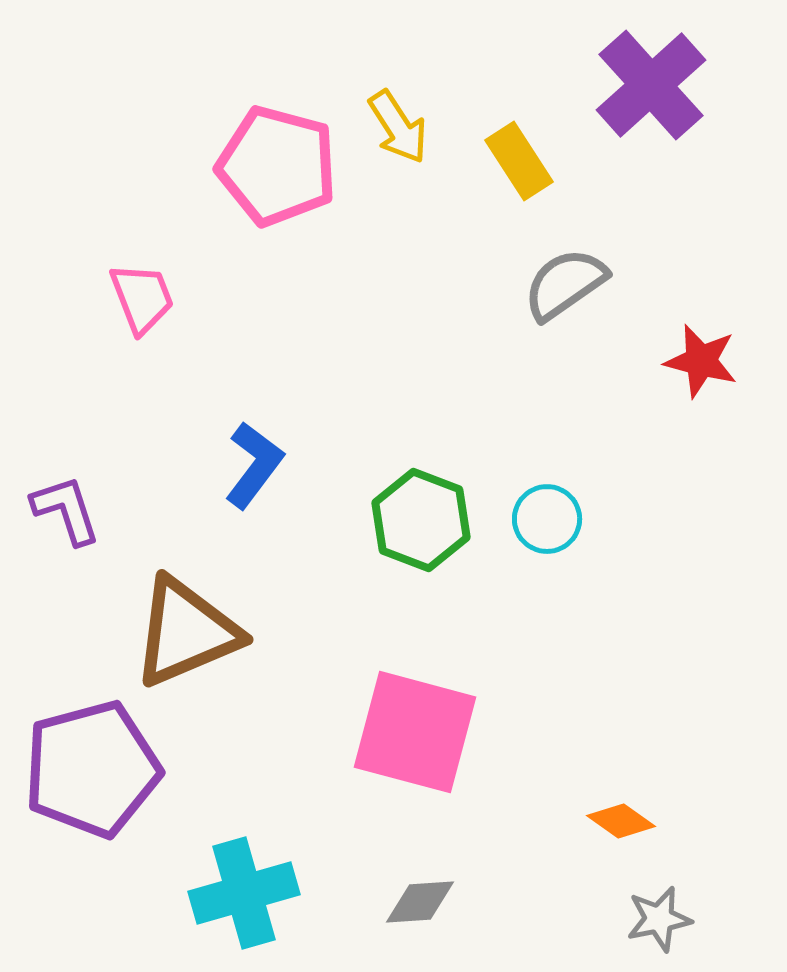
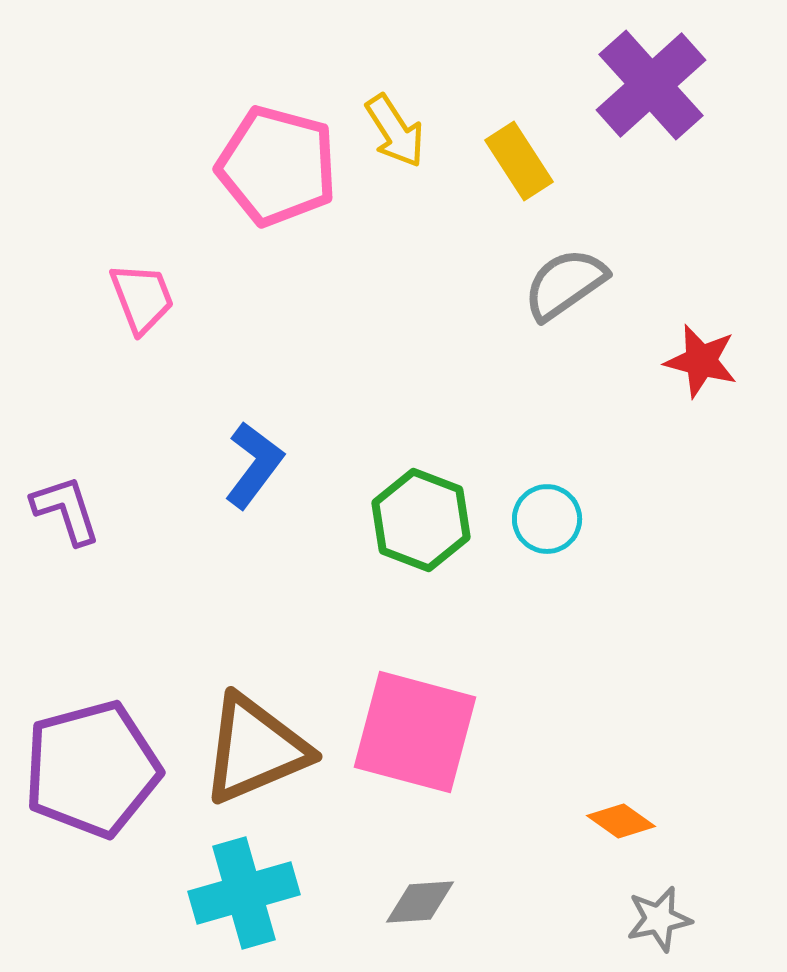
yellow arrow: moved 3 px left, 4 px down
brown triangle: moved 69 px right, 117 px down
